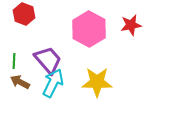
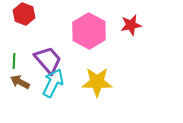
pink hexagon: moved 2 px down
